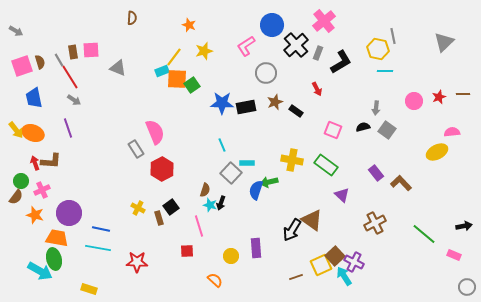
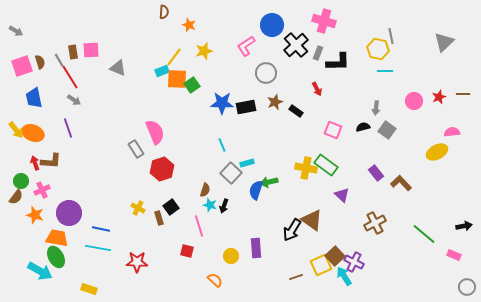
brown semicircle at (132, 18): moved 32 px right, 6 px up
pink cross at (324, 21): rotated 35 degrees counterclockwise
gray line at (393, 36): moved 2 px left
black L-shape at (341, 62): moved 3 px left; rotated 30 degrees clockwise
yellow cross at (292, 160): moved 14 px right, 8 px down
cyan rectangle at (247, 163): rotated 16 degrees counterclockwise
red hexagon at (162, 169): rotated 10 degrees clockwise
black arrow at (221, 203): moved 3 px right, 3 px down
red square at (187, 251): rotated 16 degrees clockwise
green ellipse at (54, 259): moved 2 px right, 2 px up; rotated 15 degrees counterclockwise
